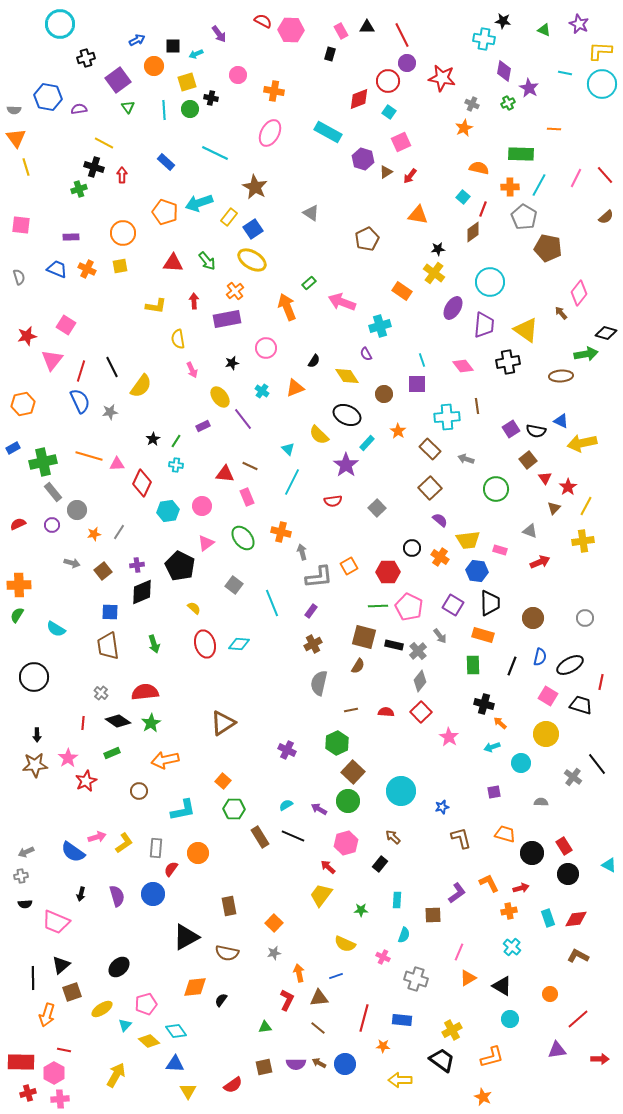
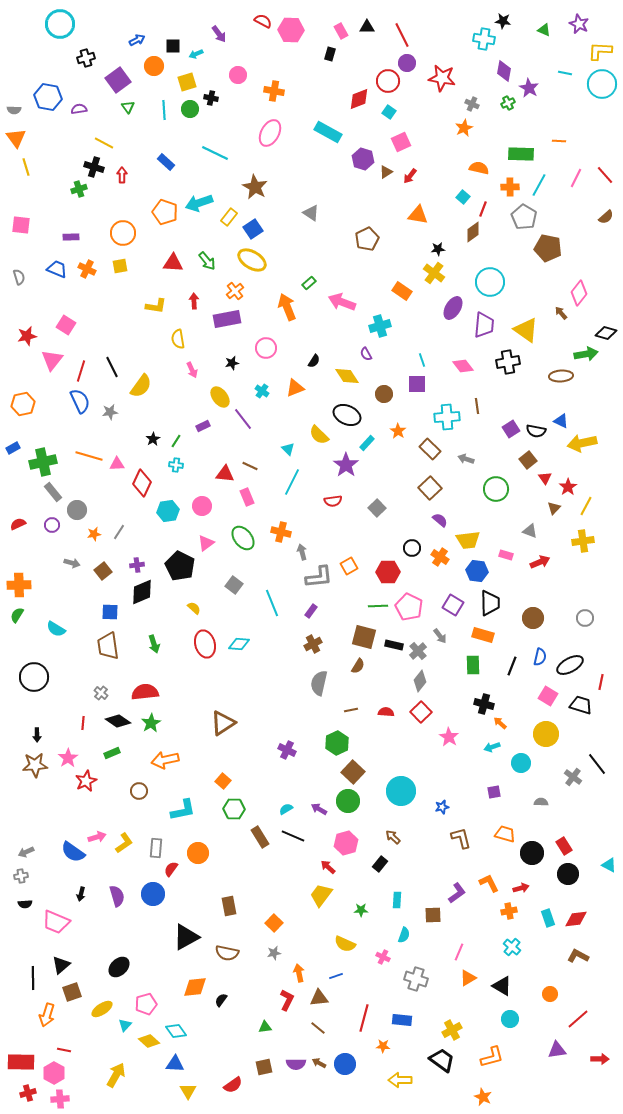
orange line at (554, 129): moved 5 px right, 12 px down
pink rectangle at (500, 550): moved 6 px right, 5 px down
cyan semicircle at (286, 805): moved 4 px down
